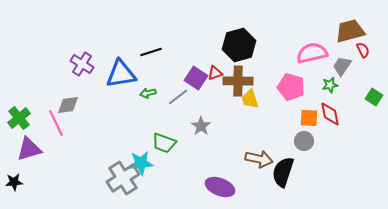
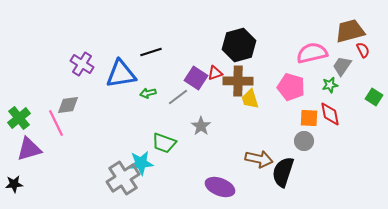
black star: moved 2 px down
